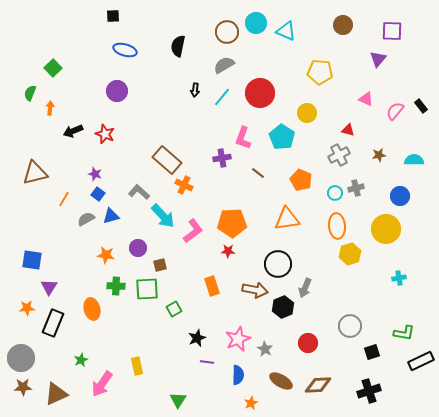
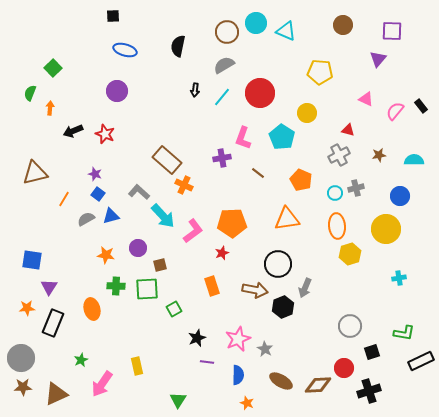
red star at (228, 251): moved 6 px left, 2 px down; rotated 24 degrees counterclockwise
red circle at (308, 343): moved 36 px right, 25 px down
orange star at (251, 403): moved 4 px left; rotated 24 degrees counterclockwise
